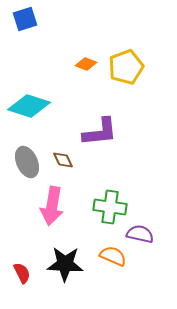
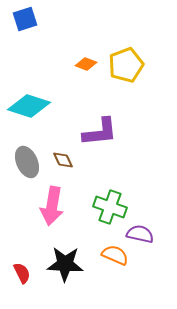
yellow pentagon: moved 2 px up
green cross: rotated 12 degrees clockwise
orange semicircle: moved 2 px right, 1 px up
